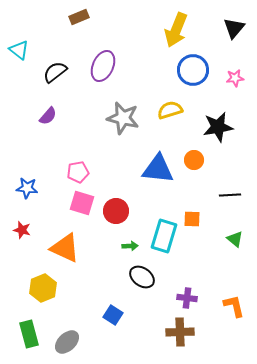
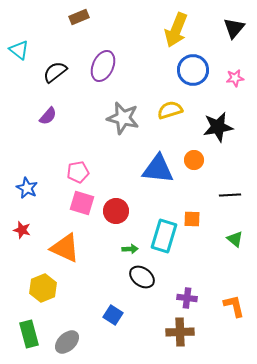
blue star: rotated 20 degrees clockwise
green arrow: moved 3 px down
